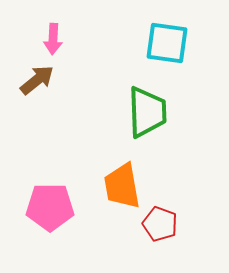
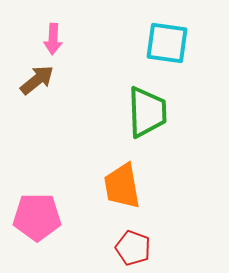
pink pentagon: moved 13 px left, 10 px down
red pentagon: moved 27 px left, 24 px down
